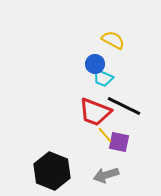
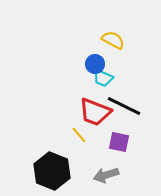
yellow line: moved 26 px left
